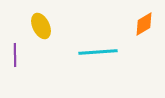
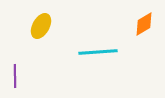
yellow ellipse: rotated 55 degrees clockwise
purple line: moved 21 px down
